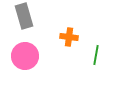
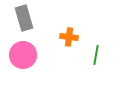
gray rectangle: moved 2 px down
pink circle: moved 2 px left, 1 px up
